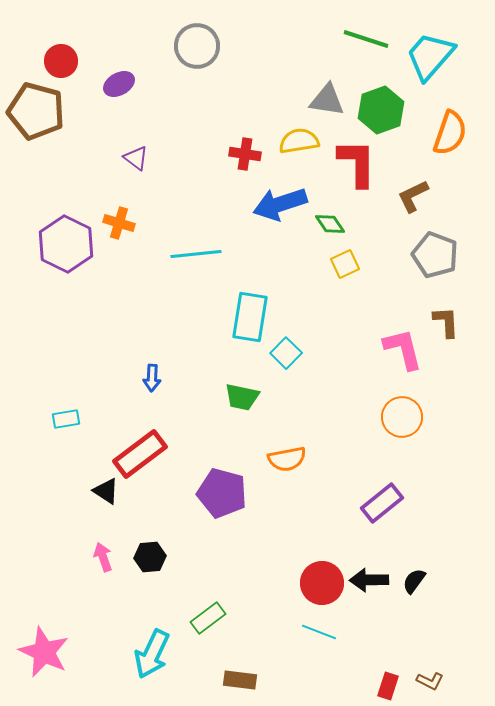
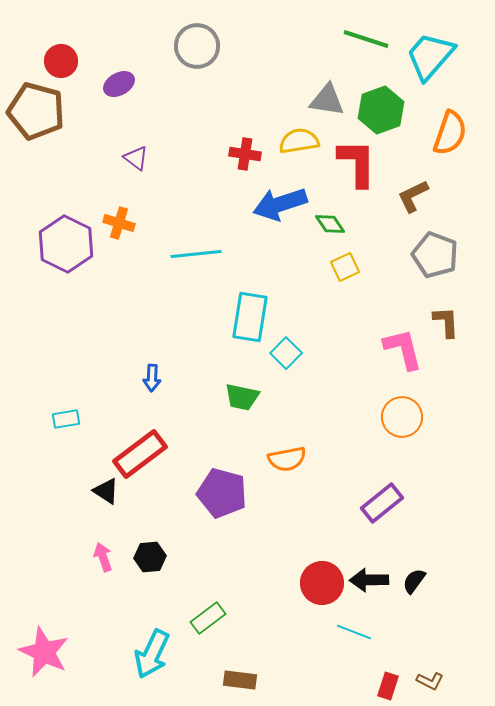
yellow square at (345, 264): moved 3 px down
cyan line at (319, 632): moved 35 px right
